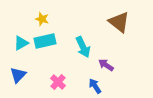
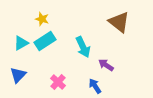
cyan rectangle: rotated 20 degrees counterclockwise
